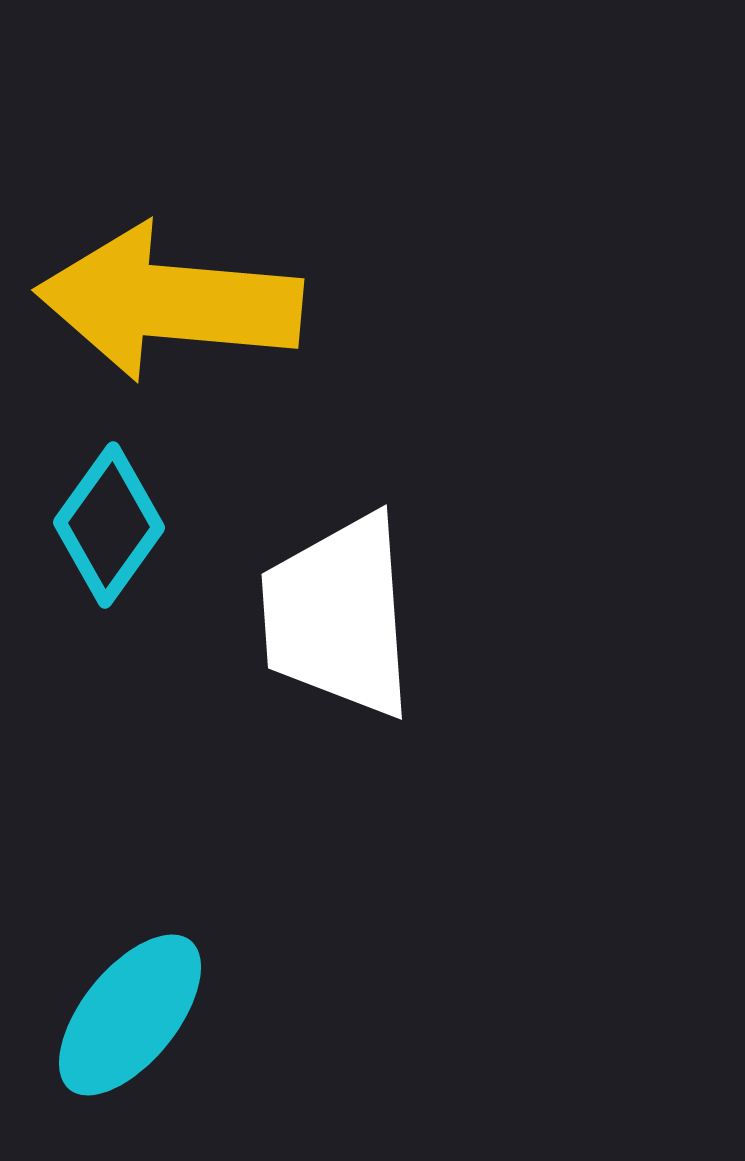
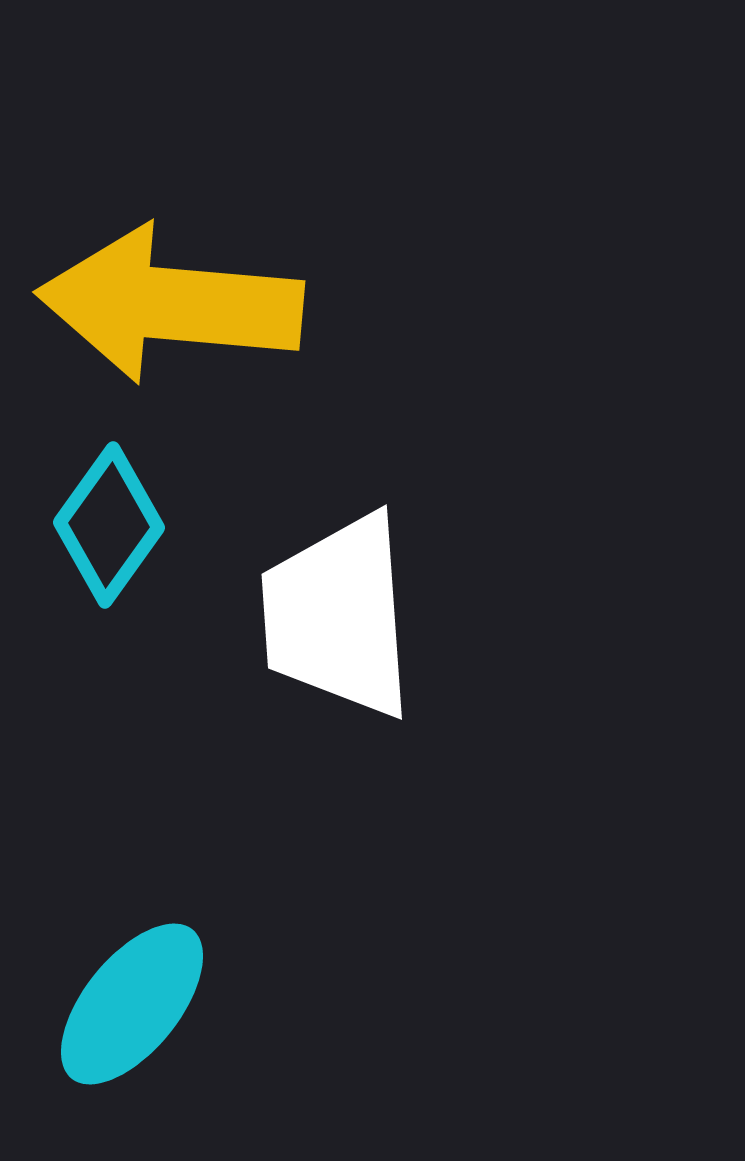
yellow arrow: moved 1 px right, 2 px down
cyan ellipse: moved 2 px right, 11 px up
